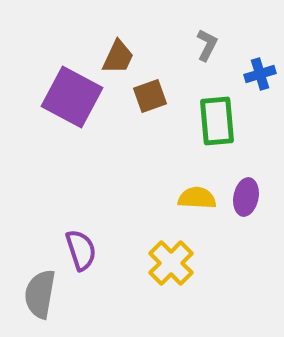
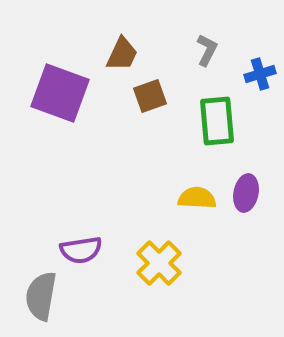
gray L-shape: moved 5 px down
brown trapezoid: moved 4 px right, 3 px up
purple square: moved 12 px left, 4 px up; rotated 8 degrees counterclockwise
purple ellipse: moved 4 px up
purple semicircle: rotated 99 degrees clockwise
yellow cross: moved 12 px left
gray semicircle: moved 1 px right, 2 px down
